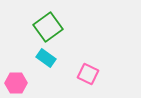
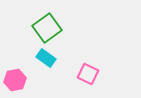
green square: moved 1 px left, 1 px down
pink hexagon: moved 1 px left, 3 px up; rotated 10 degrees counterclockwise
